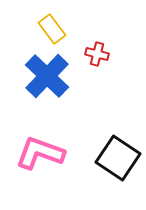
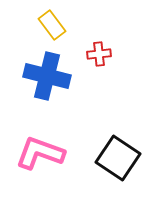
yellow rectangle: moved 4 px up
red cross: moved 2 px right; rotated 20 degrees counterclockwise
blue cross: rotated 30 degrees counterclockwise
